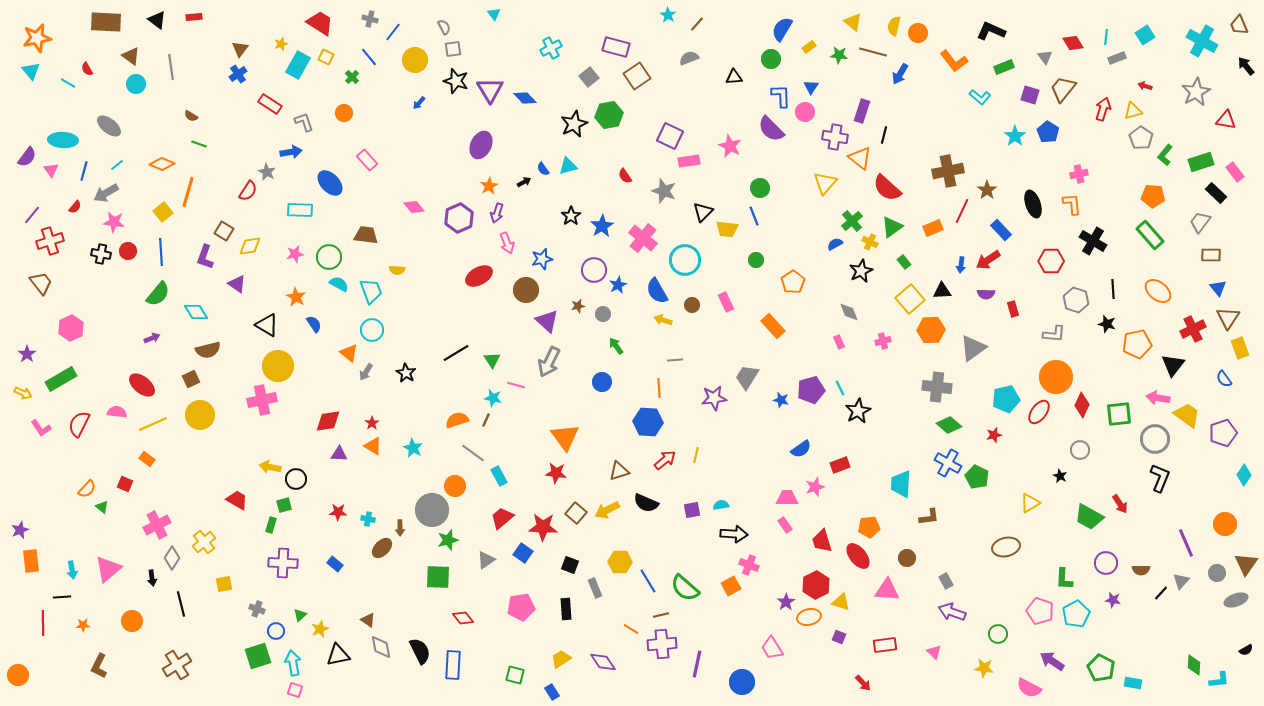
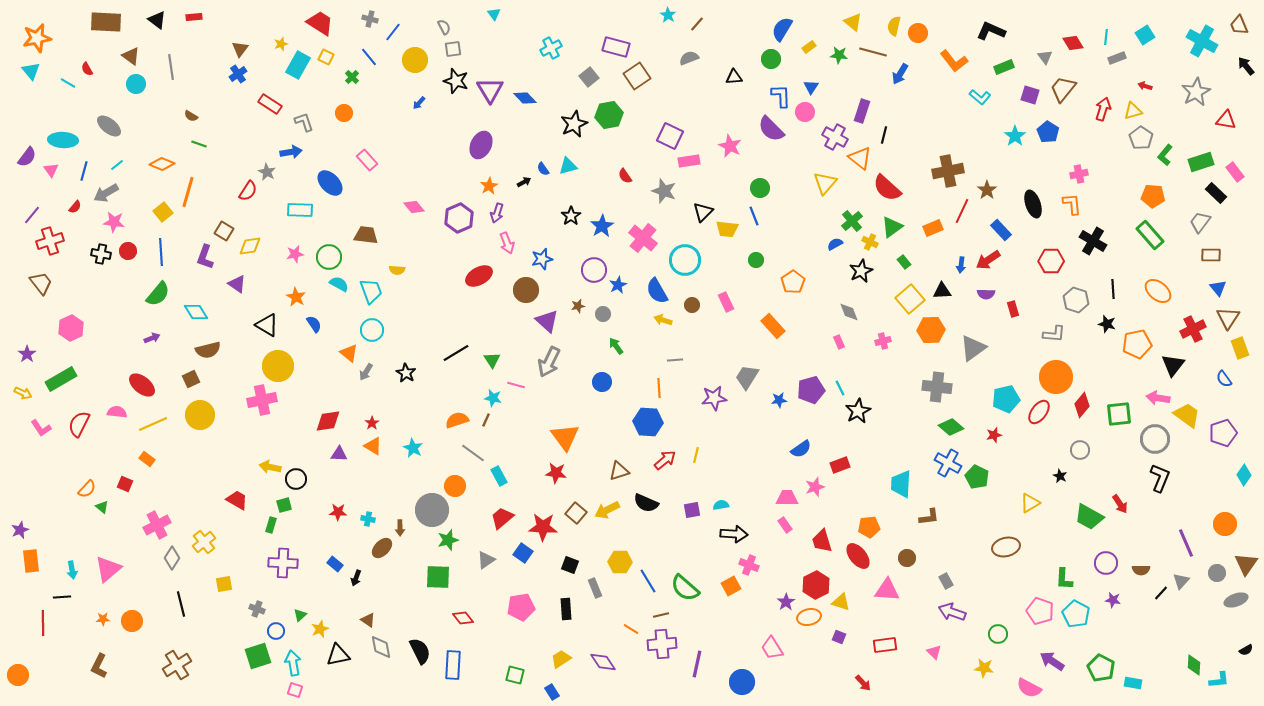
purple cross at (835, 137): rotated 20 degrees clockwise
blue star at (781, 400): moved 2 px left; rotated 21 degrees counterclockwise
red diamond at (1082, 405): rotated 15 degrees clockwise
green diamond at (949, 425): moved 2 px right, 2 px down
black arrow at (152, 578): moved 204 px right; rotated 28 degrees clockwise
cyan pentagon at (1076, 614): rotated 16 degrees counterclockwise
orange star at (83, 625): moved 20 px right, 6 px up
